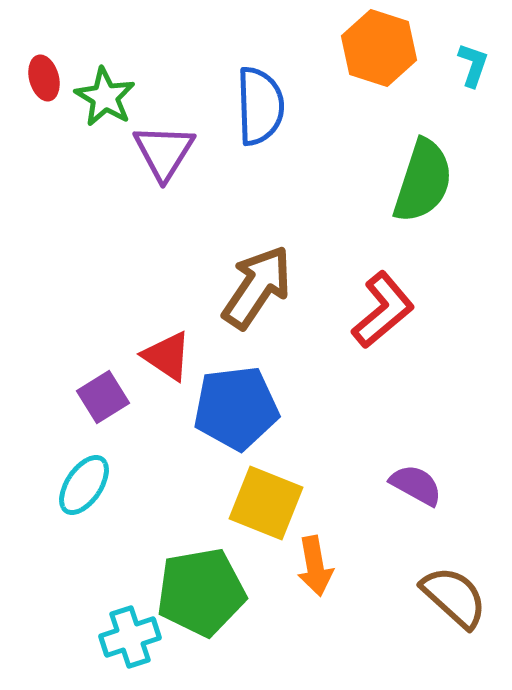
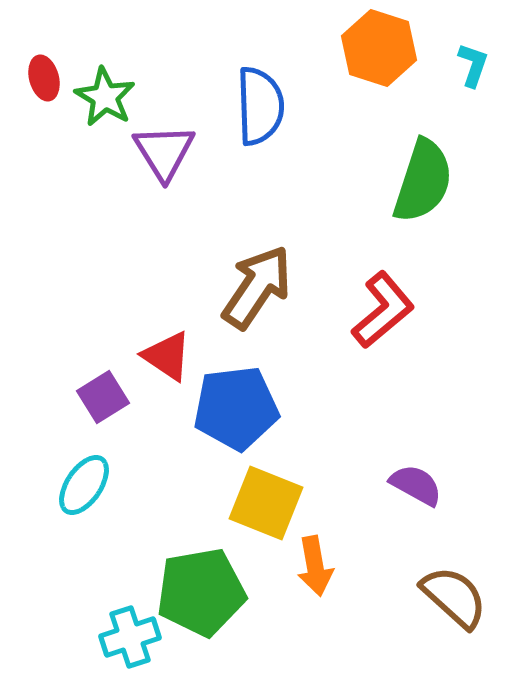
purple triangle: rotated 4 degrees counterclockwise
